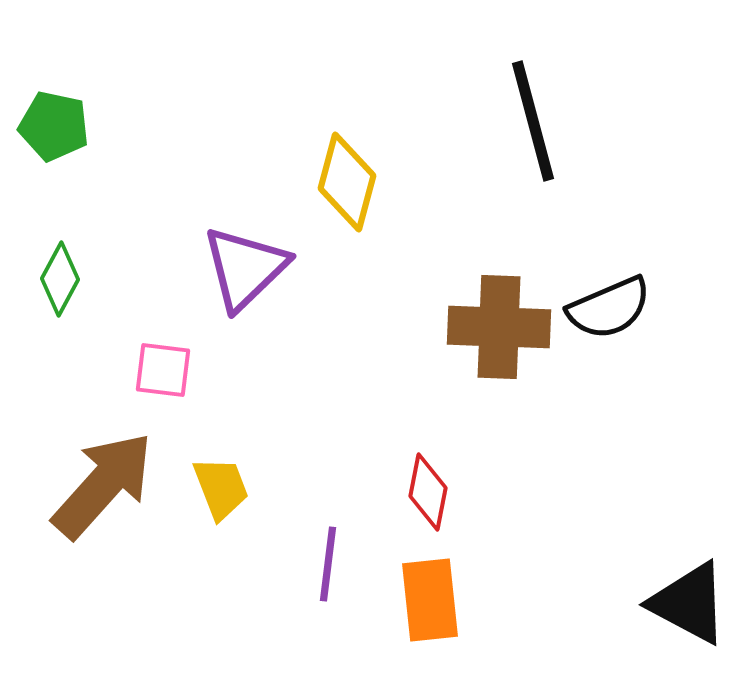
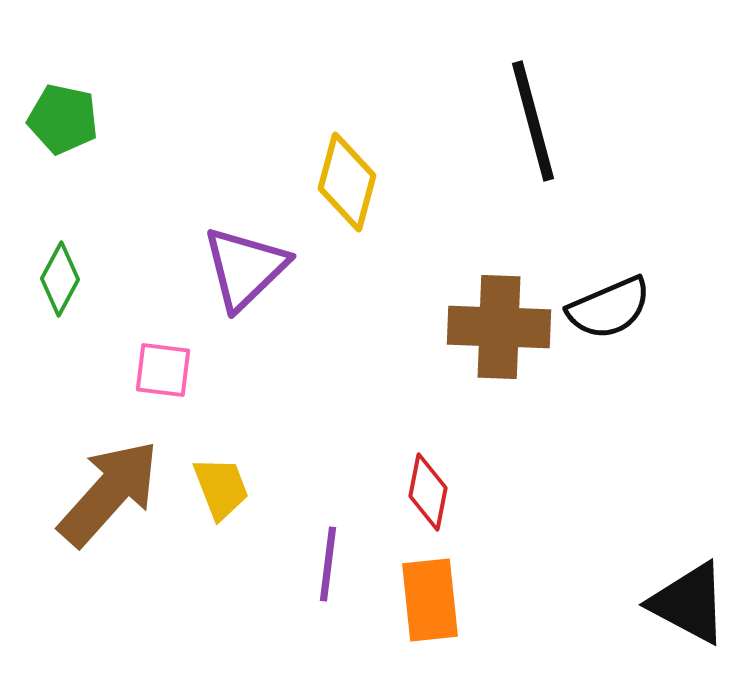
green pentagon: moved 9 px right, 7 px up
brown arrow: moved 6 px right, 8 px down
